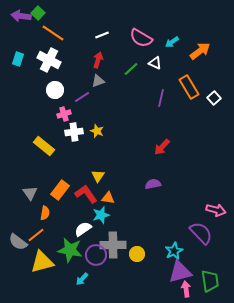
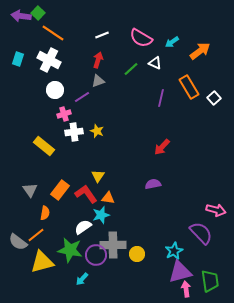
gray triangle at (30, 193): moved 3 px up
white semicircle at (83, 229): moved 2 px up
